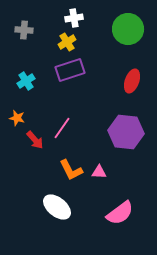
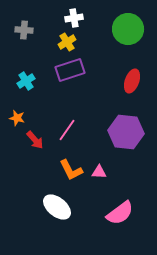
pink line: moved 5 px right, 2 px down
